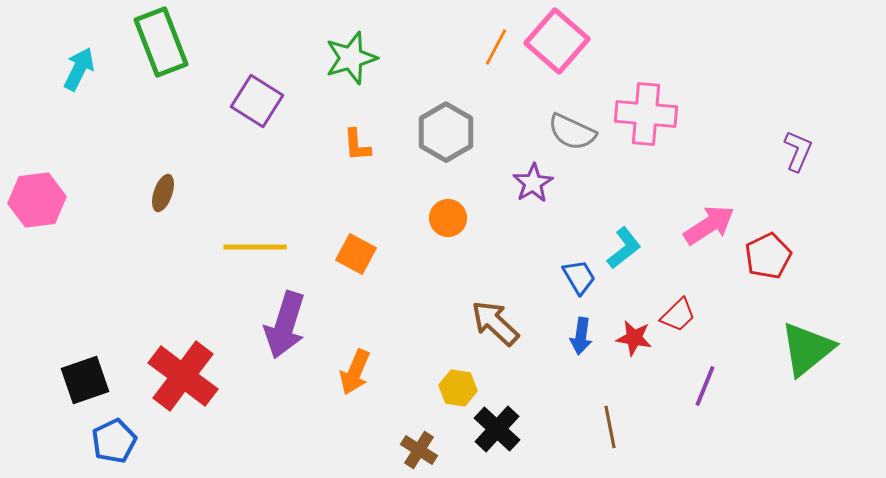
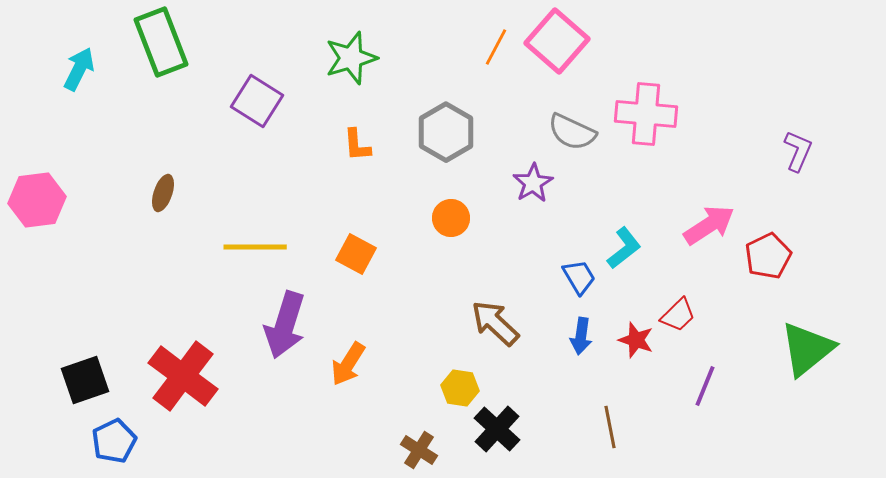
orange circle: moved 3 px right
red star: moved 2 px right, 2 px down; rotated 9 degrees clockwise
orange arrow: moved 7 px left, 8 px up; rotated 9 degrees clockwise
yellow hexagon: moved 2 px right
